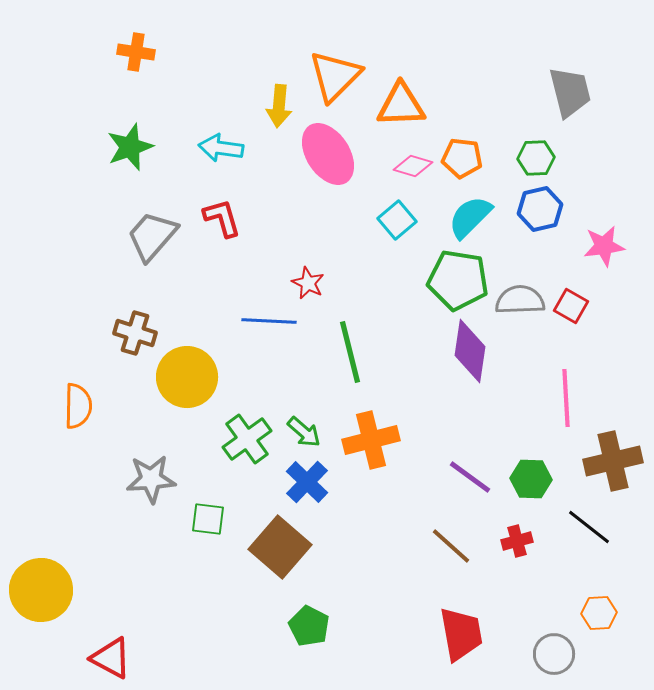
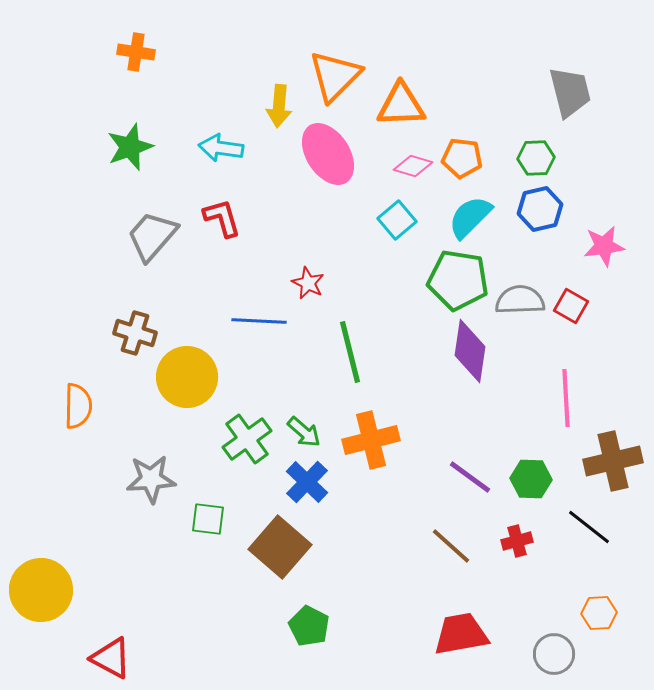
blue line at (269, 321): moved 10 px left
red trapezoid at (461, 634): rotated 90 degrees counterclockwise
